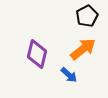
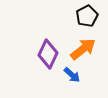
purple diamond: moved 11 px right; rotated 12 degrees clockwise
blue arrow: moved 3 px right
